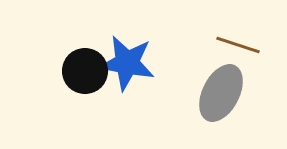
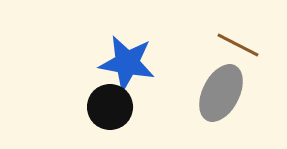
brown line: rotated 9 degrees clockwise
black circle: moved 25 px right, 36 px down
